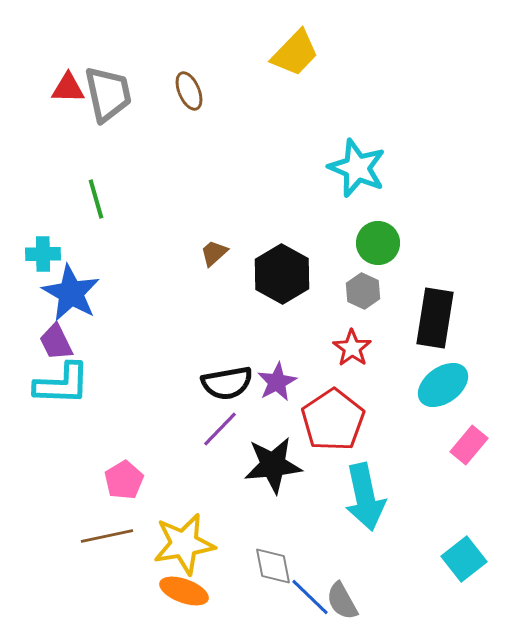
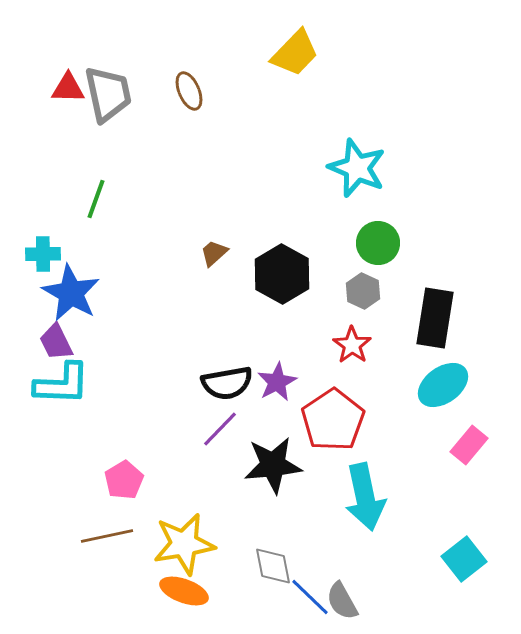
green line: rotated 36 degrees clockwise
red star: moved 3 px up
